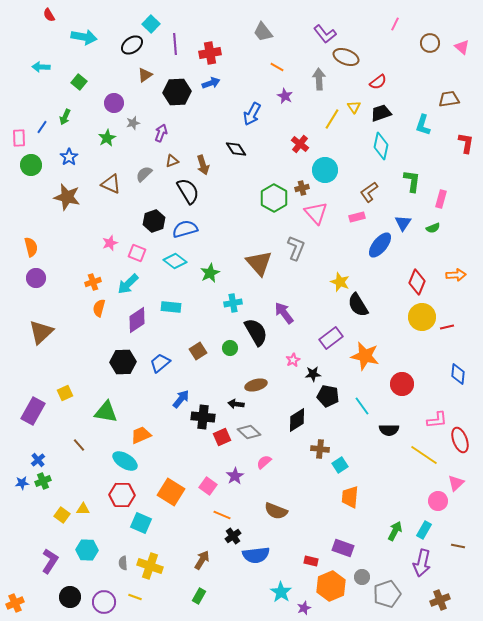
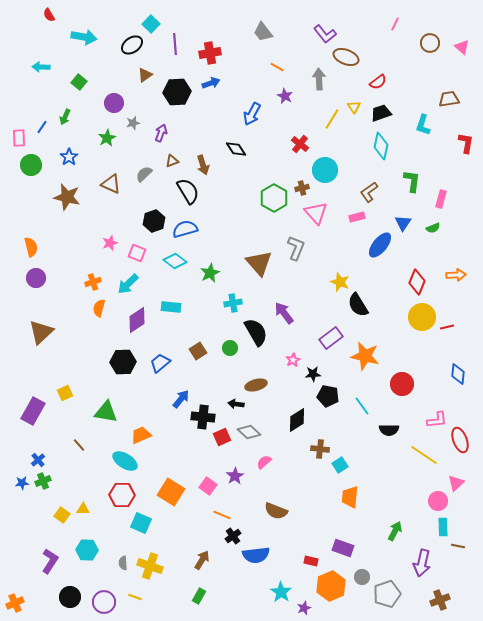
cyan rectangle at (424, 530): moved 19 px right, 3 px up; rotated 30 degrees counterclockwise
